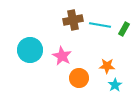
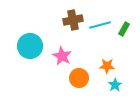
cyan line: rotated 25 degrees counterclockwise
cyan circle: moved 4 px up
